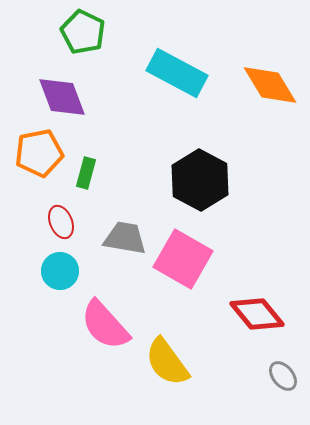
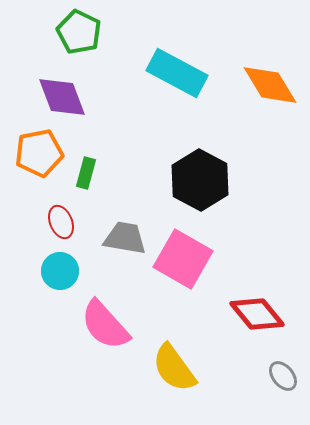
green pentagon: moved 4 px left
yellow semicircle: moved 7 px right, 6 px down
